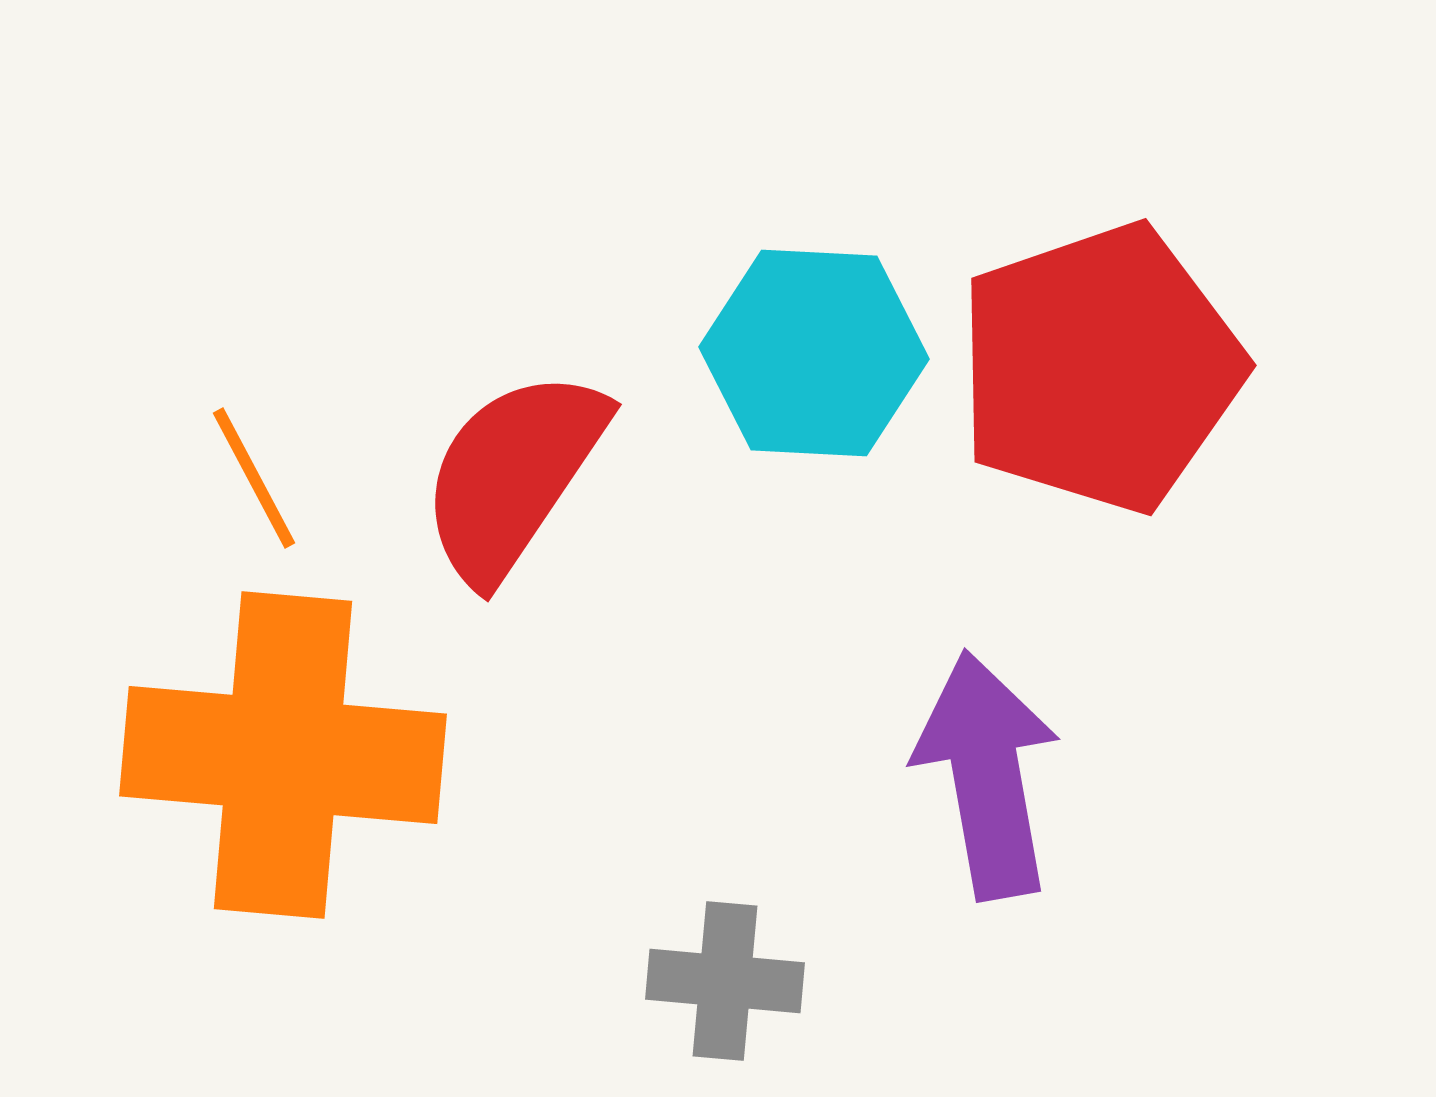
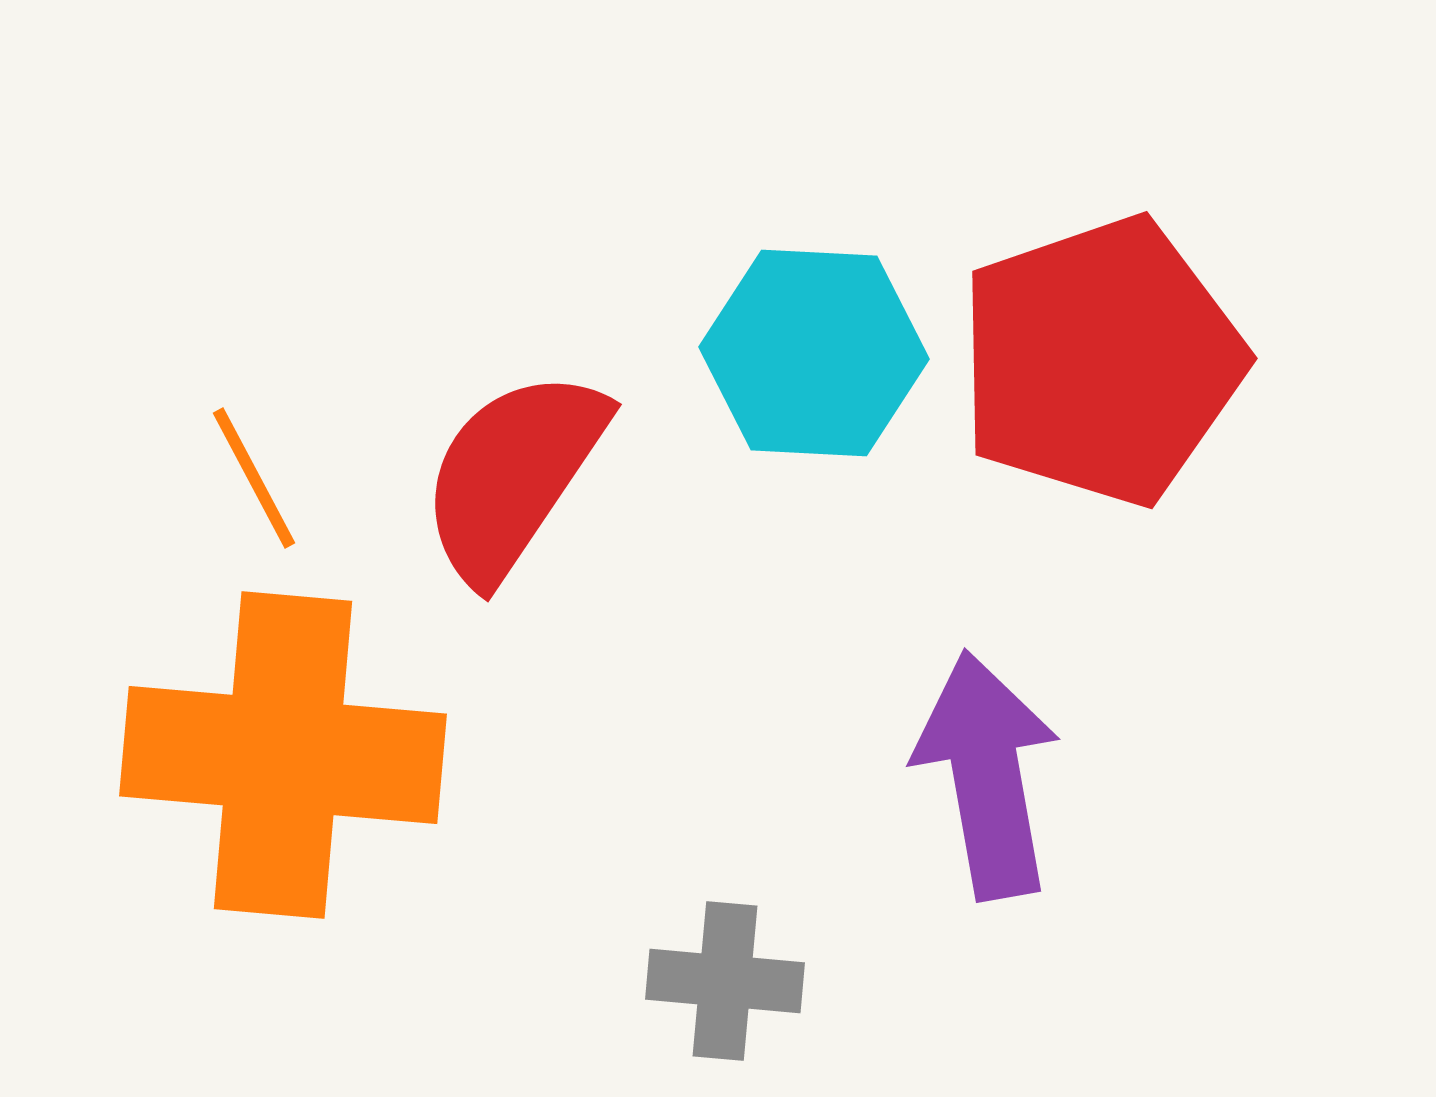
red pentagon: moved 1 px right, 7 px up
